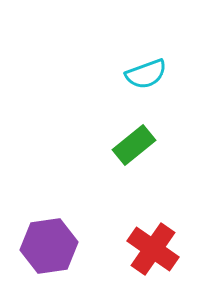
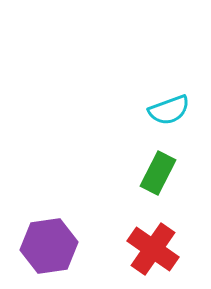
cyan semicircle: moved 23 px right, 36 px down
green rectangle: moved 24 px right, 28 px down; rotated 24 degrees counterclockwise
